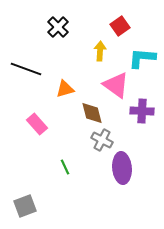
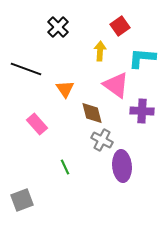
orange triangle: rotated 48 degrees counterclockwise
purple ellipse: moved 2 px up
gray square: moved 3 px left, 6 px up
